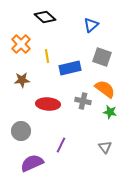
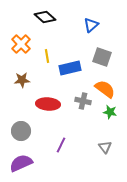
purple semicircle: moved 11 px left
